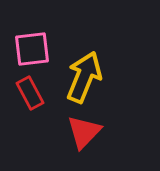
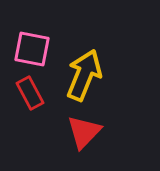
pink square: rotated 18 degrees clockwise
yellow arrow: moved 2 px up
